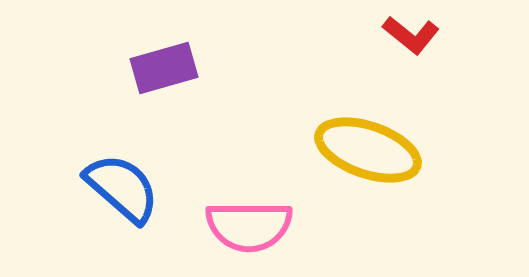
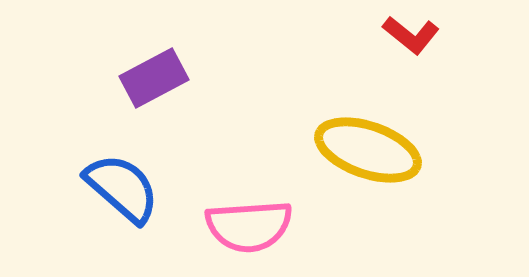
purple rectangle: moved 10 px left, 10 px down; rotated 12 degrees counterclockwise
pink semicircle: rotated 4 degrees counterclockwise
